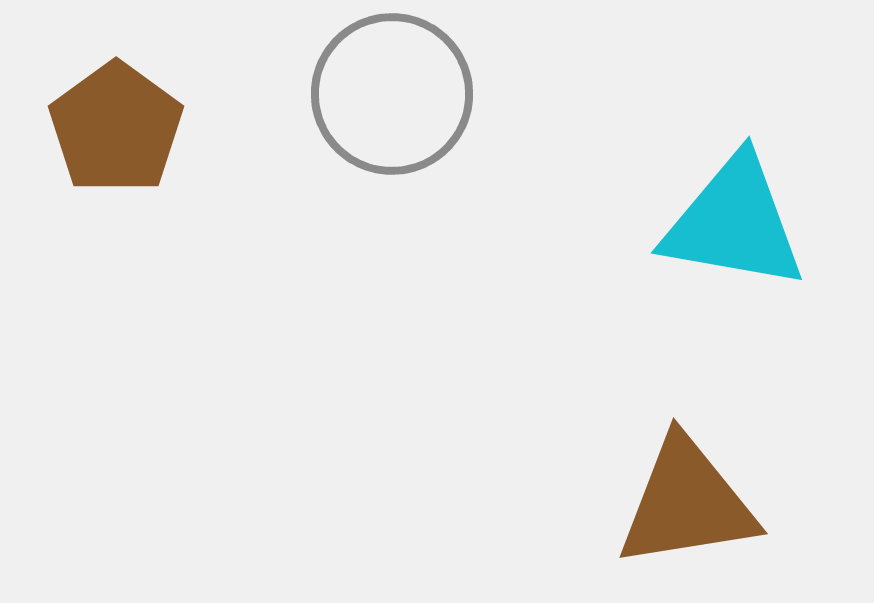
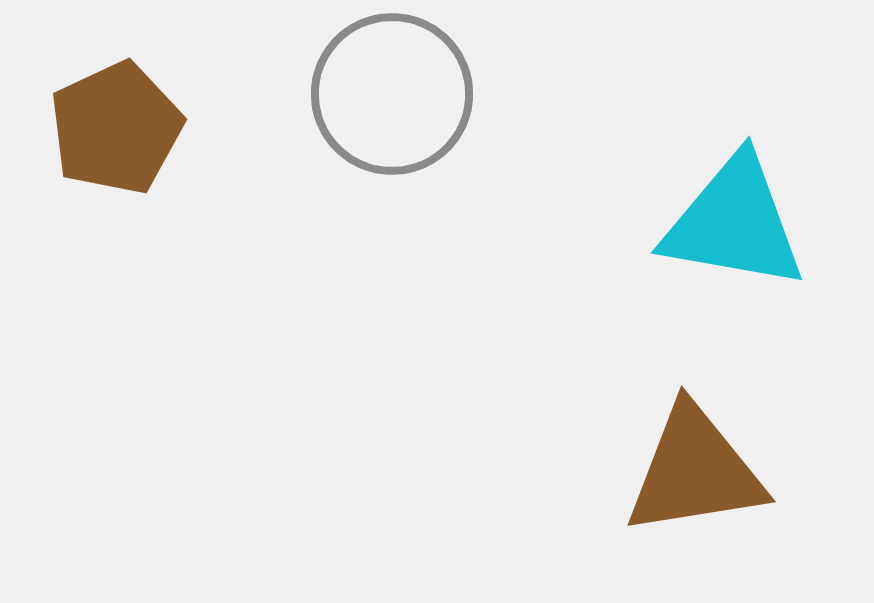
brown pentagon: rotated 11 degrees clockwise
brown triangle: moved 8 px right, 32 px up
